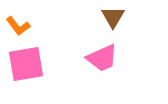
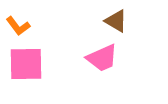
brown triangle: moved 3 px right, 4 px down; rotated 30 degrees counterclockwise
pink square: rotated 9 degrees clockwise
